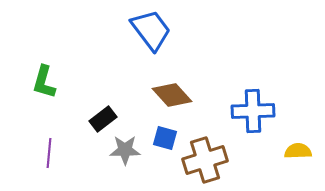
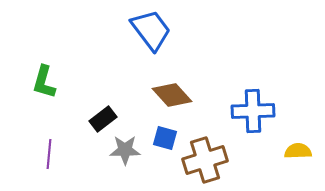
purple line: moved 1 px down
